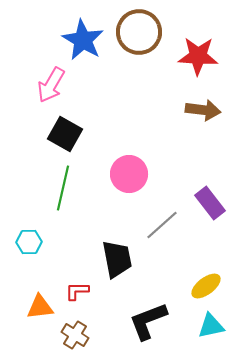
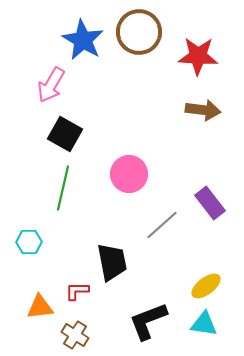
black trapezoid: moved 5 px left, 3 px down
cyan triangle: moved 7 px left, 2 px up; rotated 20 degrees clockwise
